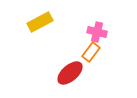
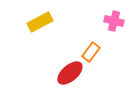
pink cross: moved 17 px right, 11 px up
